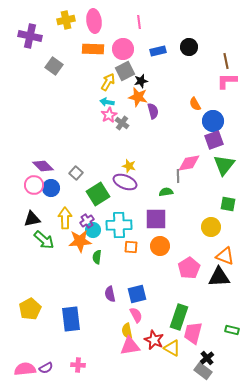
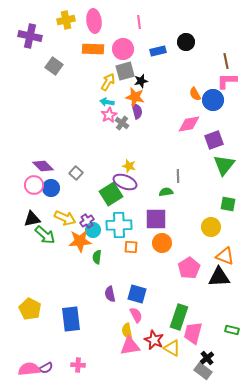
black circle at (189, 47): moved 3 px left, 5 px up
gray square at (125, 71): rotated 12 degrees clockwise
orange star at (138, 97): moved 3 px left
orange semicircle at (195, 104): moved 10 px up
purple semicircle at (153, 111): moved 16 px left
blue circle at (213, 121): moved 21 px up
pink diamond at (189, 163): moved 39 px up
green square at (98, 194): moved 13 px right
yellow arrow at (65, 218): rotated 115 degrees clockwise
green arrow at (44, 240): moved 1 px right, 5 px up
orange circle at (160, 246): moved 2 px right, 3 px up
blue square at (137, 294): rotated 30 degrees clockwise
yellow pentagon at (30, 309): rotated 15 degrees counterclockwise
pink semicircle at (25, 369): moved 4 px right
